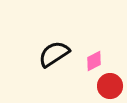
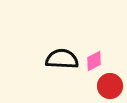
black semicircle: moved 8 px right, 5 px down; rotated 36 degrees clockwise
